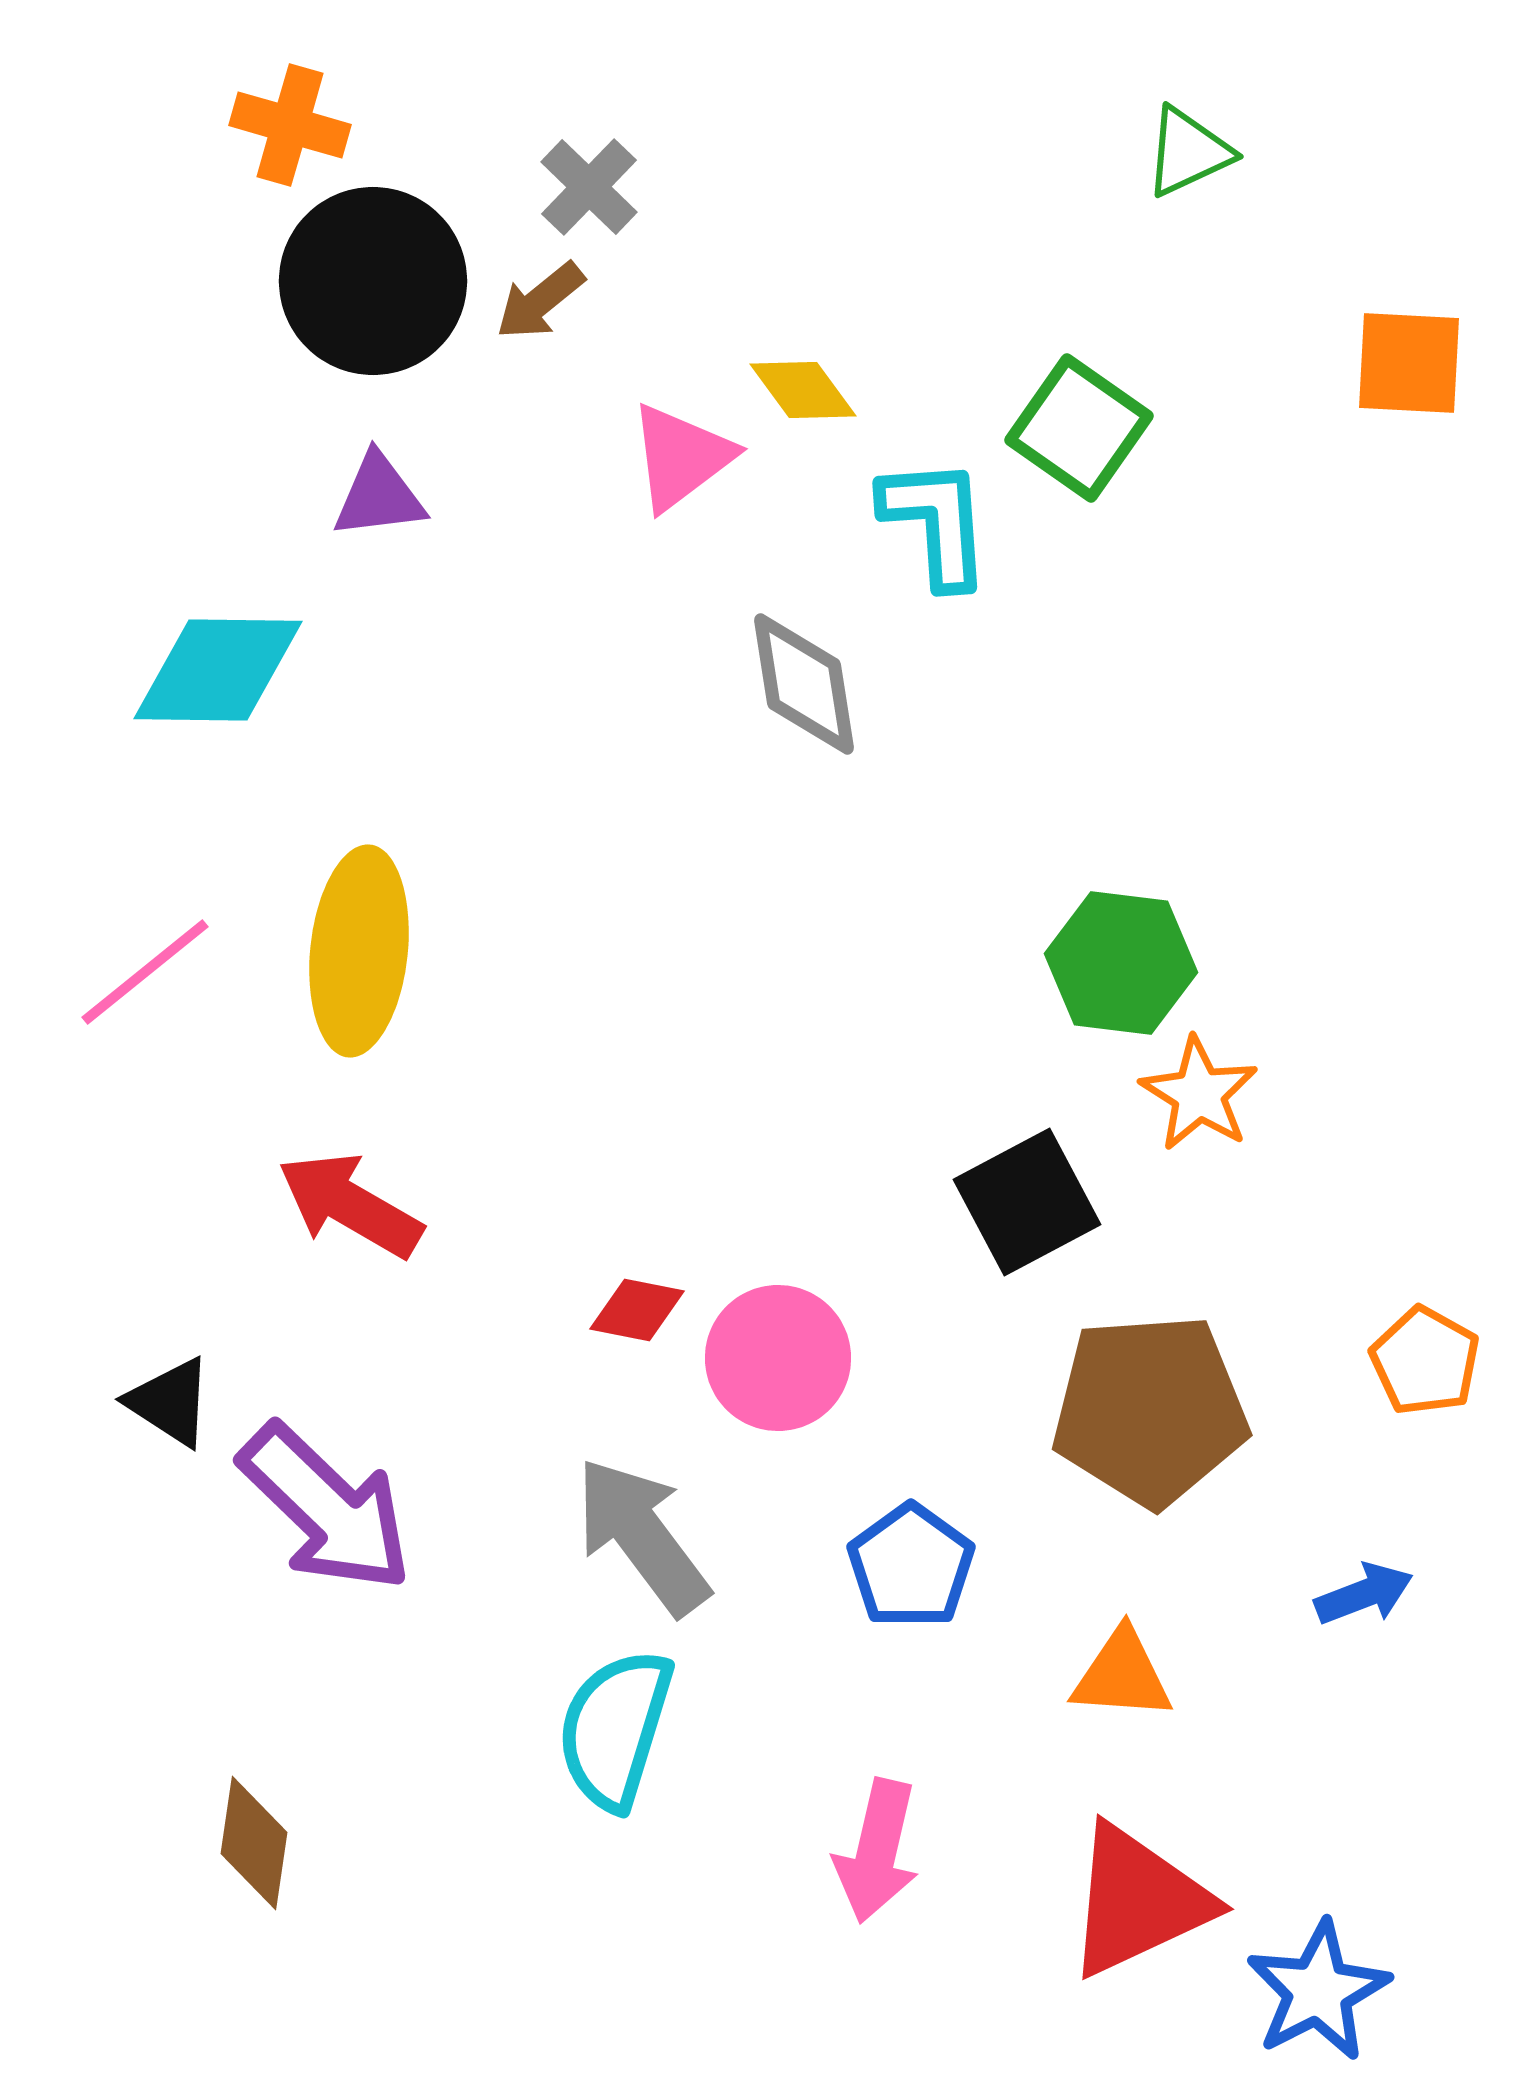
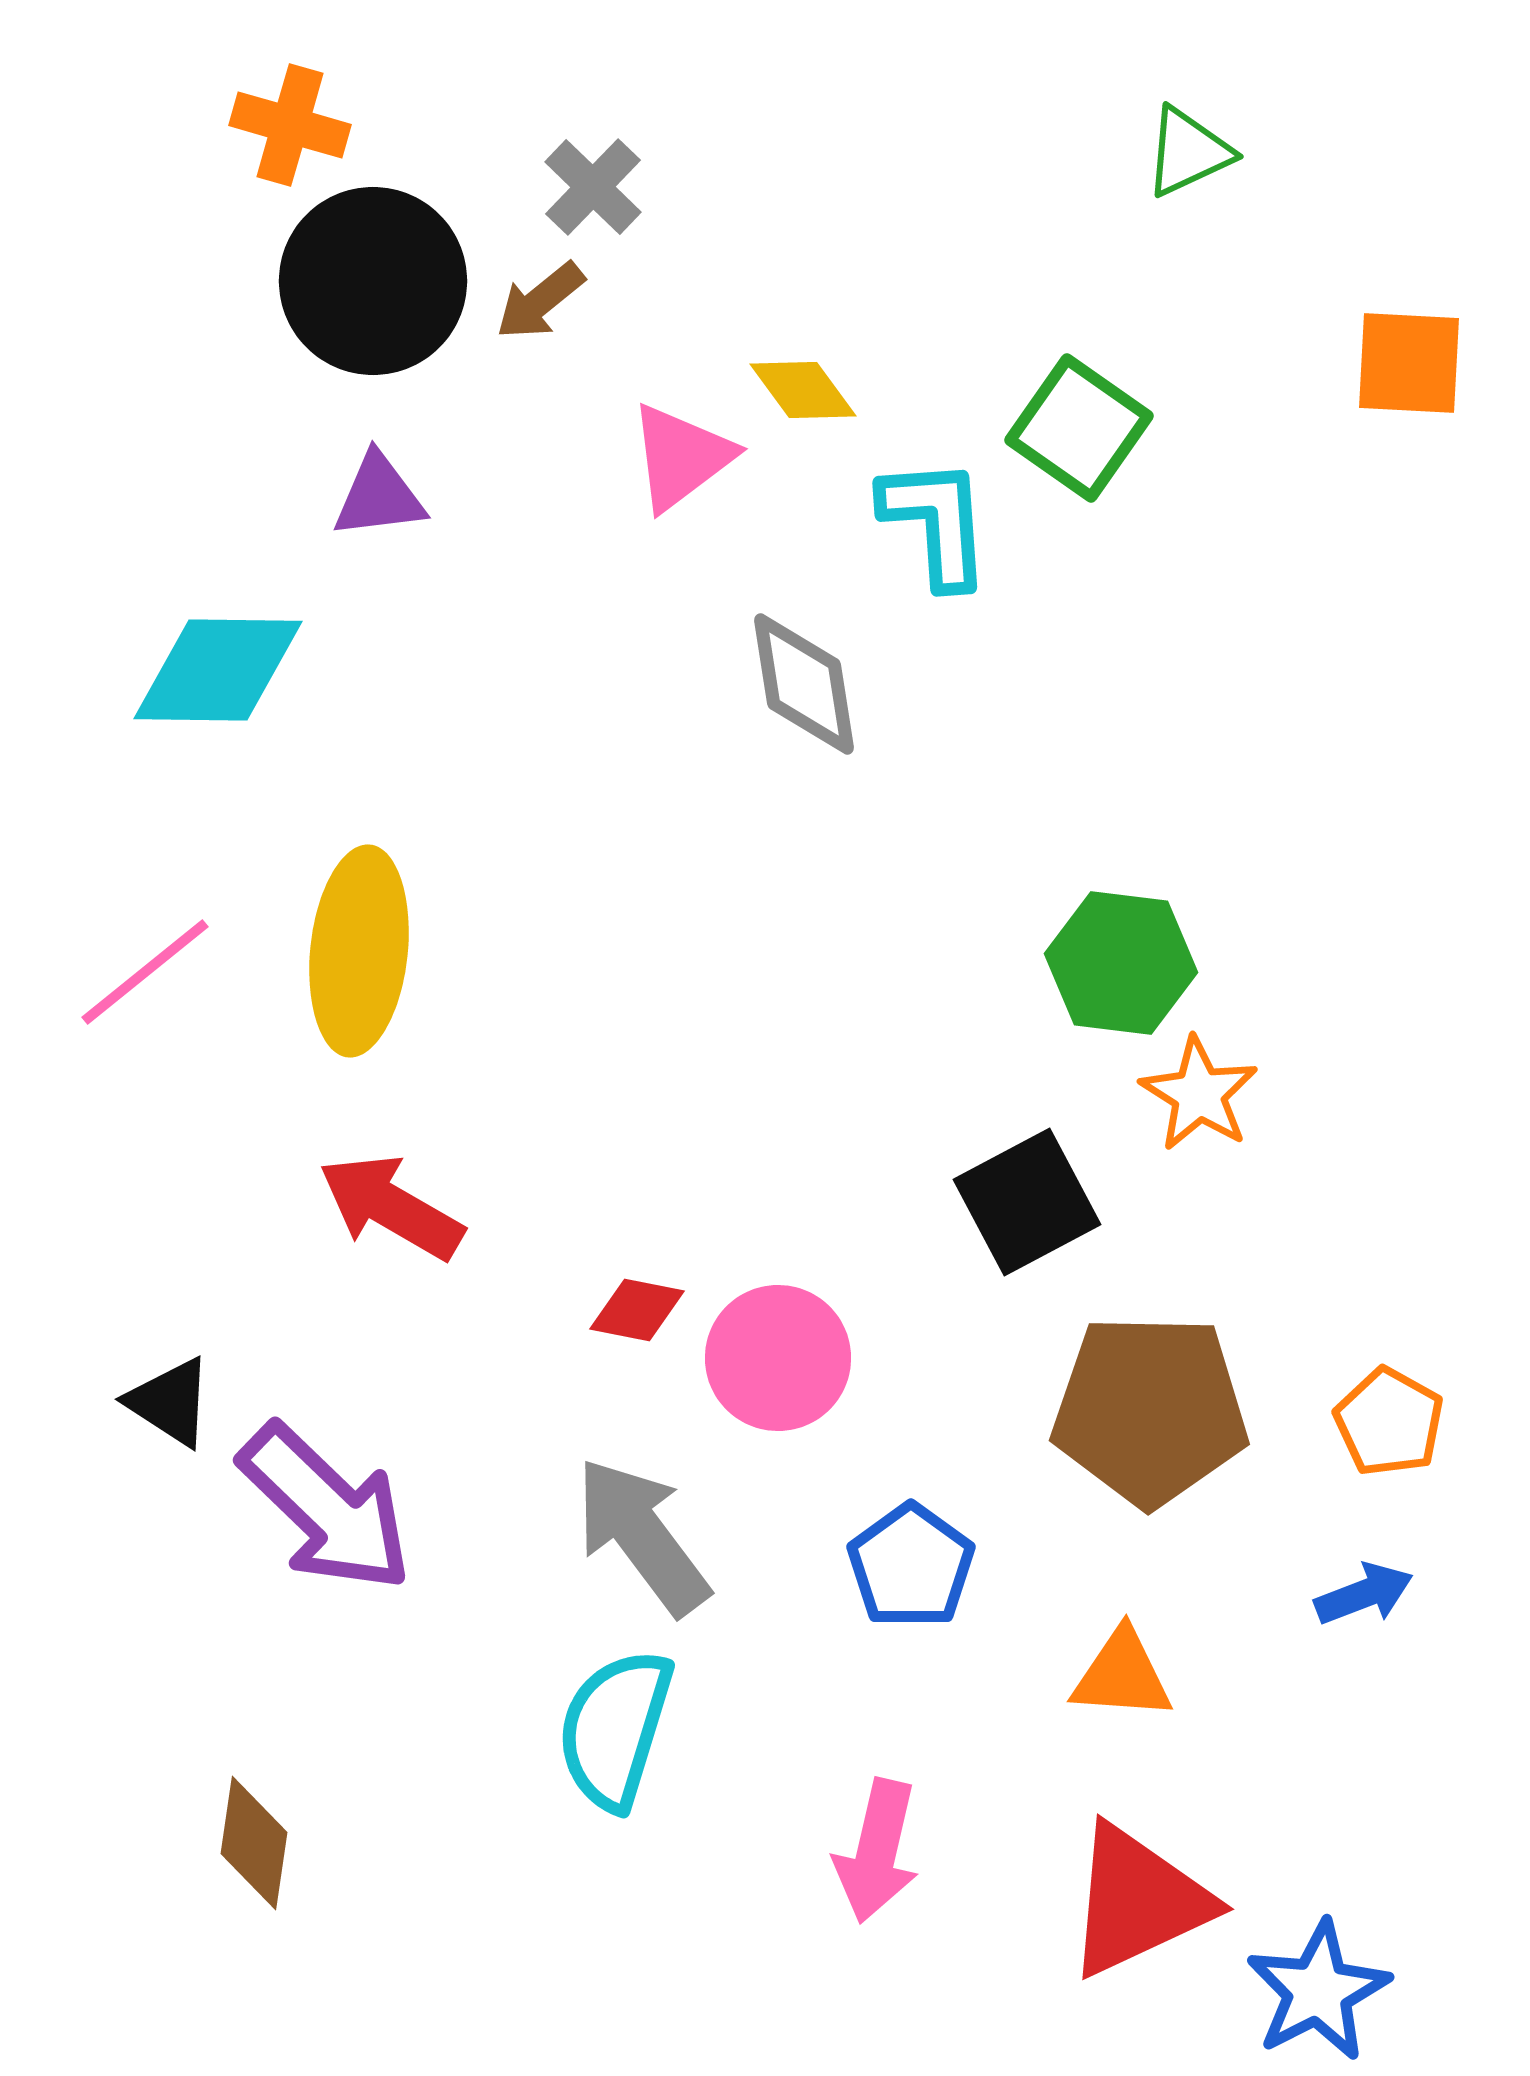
gray cross: moved 4 px right
red arrow: moved 41 px right, 2 px down
orange pentagon: moved 36 px left, 61 px down
brown pentagon: rotated 5 degrees clockwise
